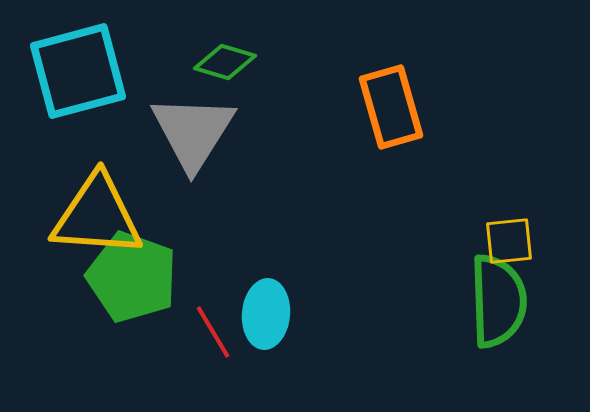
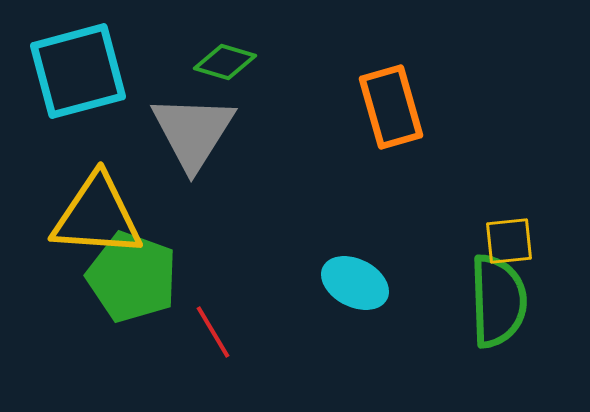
cyan ellipse: moved 89 px right, 31 px up; rotated 68 degrees counterclockwise
